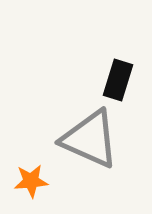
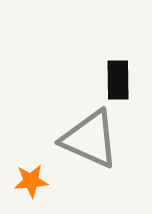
black rectangle: rotated 18 degrees counterclockwise
